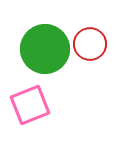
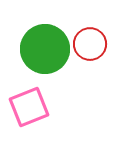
pink square: moved 1 px left, 2 px down
